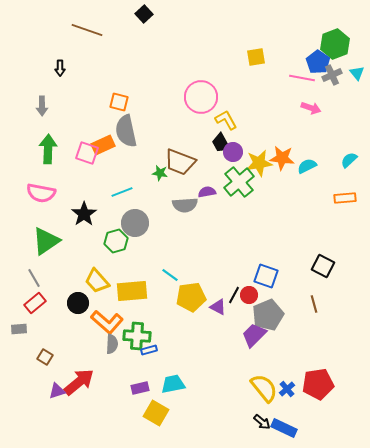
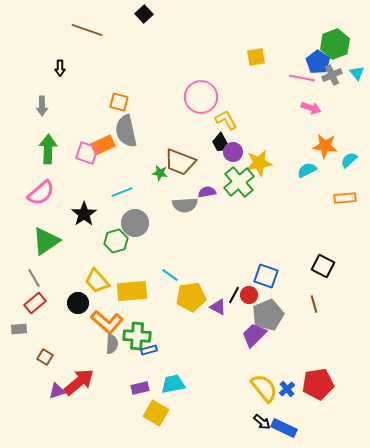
orange star at (282, 158): moved 43 px right, 12 px up
cyan semicircle at (307, 166): moved 4 px down
pink semicircle at (41, 193): rotated 52 degrees counterclockwise
